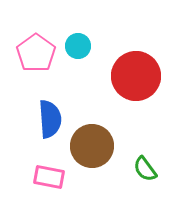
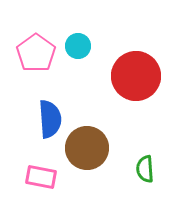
brown circle: moved 5 px left, 2 px down
green semicircle: rotated 32 degrees clockwise
pink rectangle: moved 8 px left
